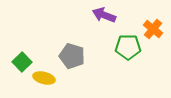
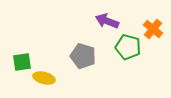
purple arrow: moved 3 px right, 6 px down
green pentagon: rotated 15 degrees clockwise
gray pentagon: moved 11 px right
green square: rotated 36 degrees clockwise
